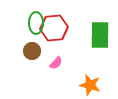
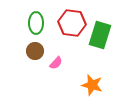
red hexagon: moved 18 px right, 5 px up; rotated 12 degrees clockwise
green rectangle: rotated 16 degrees clockwise
brown circle: moved 3 px right
orange star: moved 2 px right
